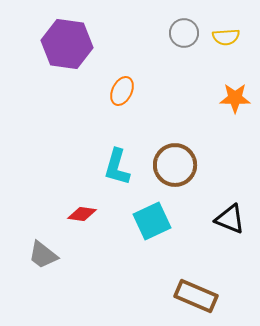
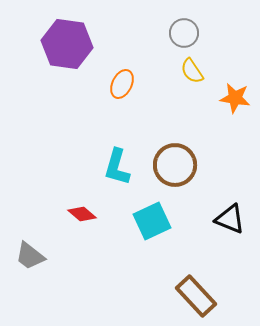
yellow semicircle: moved 34 px left, 34 px down; rotated 60 degrees clockwise
orange ellipse: moved 7 px up
orange star: rotated 8 degrees clockwise
red diamond: rotated 32 degrees clockwise
gray trapezoid: moved 13 px left, 1 px down
brown rectangle: rotated 24 degrees clockwise
